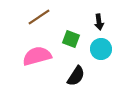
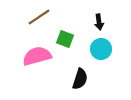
green square: moved 6 px left
black semicircle: moved 4 px right, 3 px down; rotated 15 degrees counterclockwise
